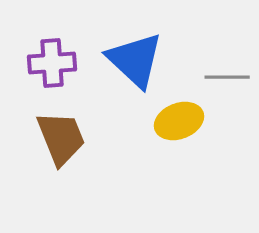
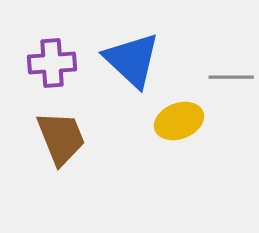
blue triangle: moved 3 px left
gray line: moved 4 px right
